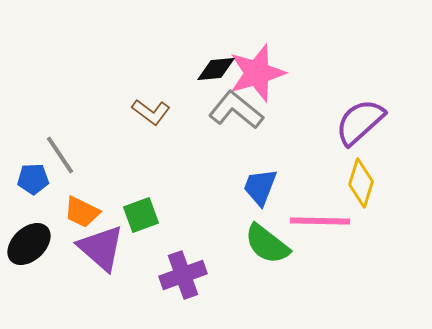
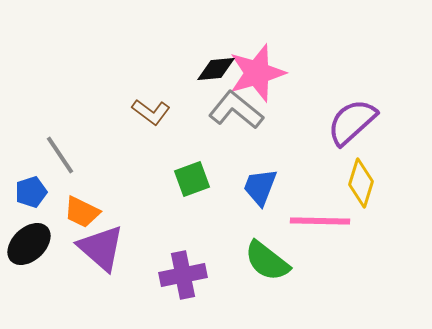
purple semicircle: moved 8 px left
blue pentagon: moved 2 px left, 13 px down; rotated 16 degrees counterclockwise
green square: moved 51 px right, 36 px up
green semicircle: moved 17 px down
purple cross: rotated 9 degrees clockwise
